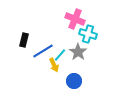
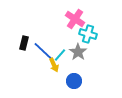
pink cross: rotated 12 degrees clockwise
black rectangle: moved 3 px down
blue line: rotated 75 degrees clockwise
